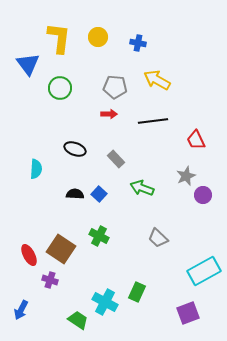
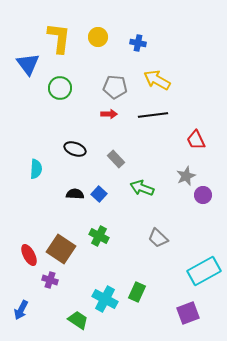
black line: moved 6 px up
cyan cross: moved 3 px up
